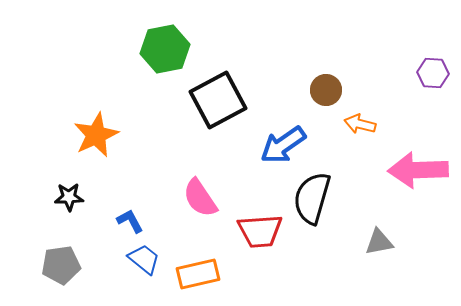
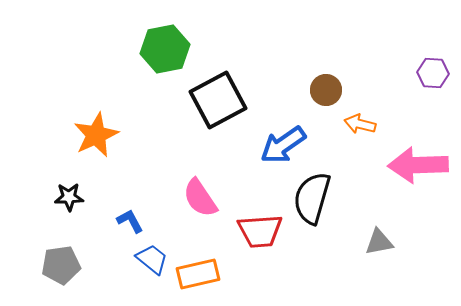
pink arrow: moved 5 px up
blue trapezoid: moved 8 px right
